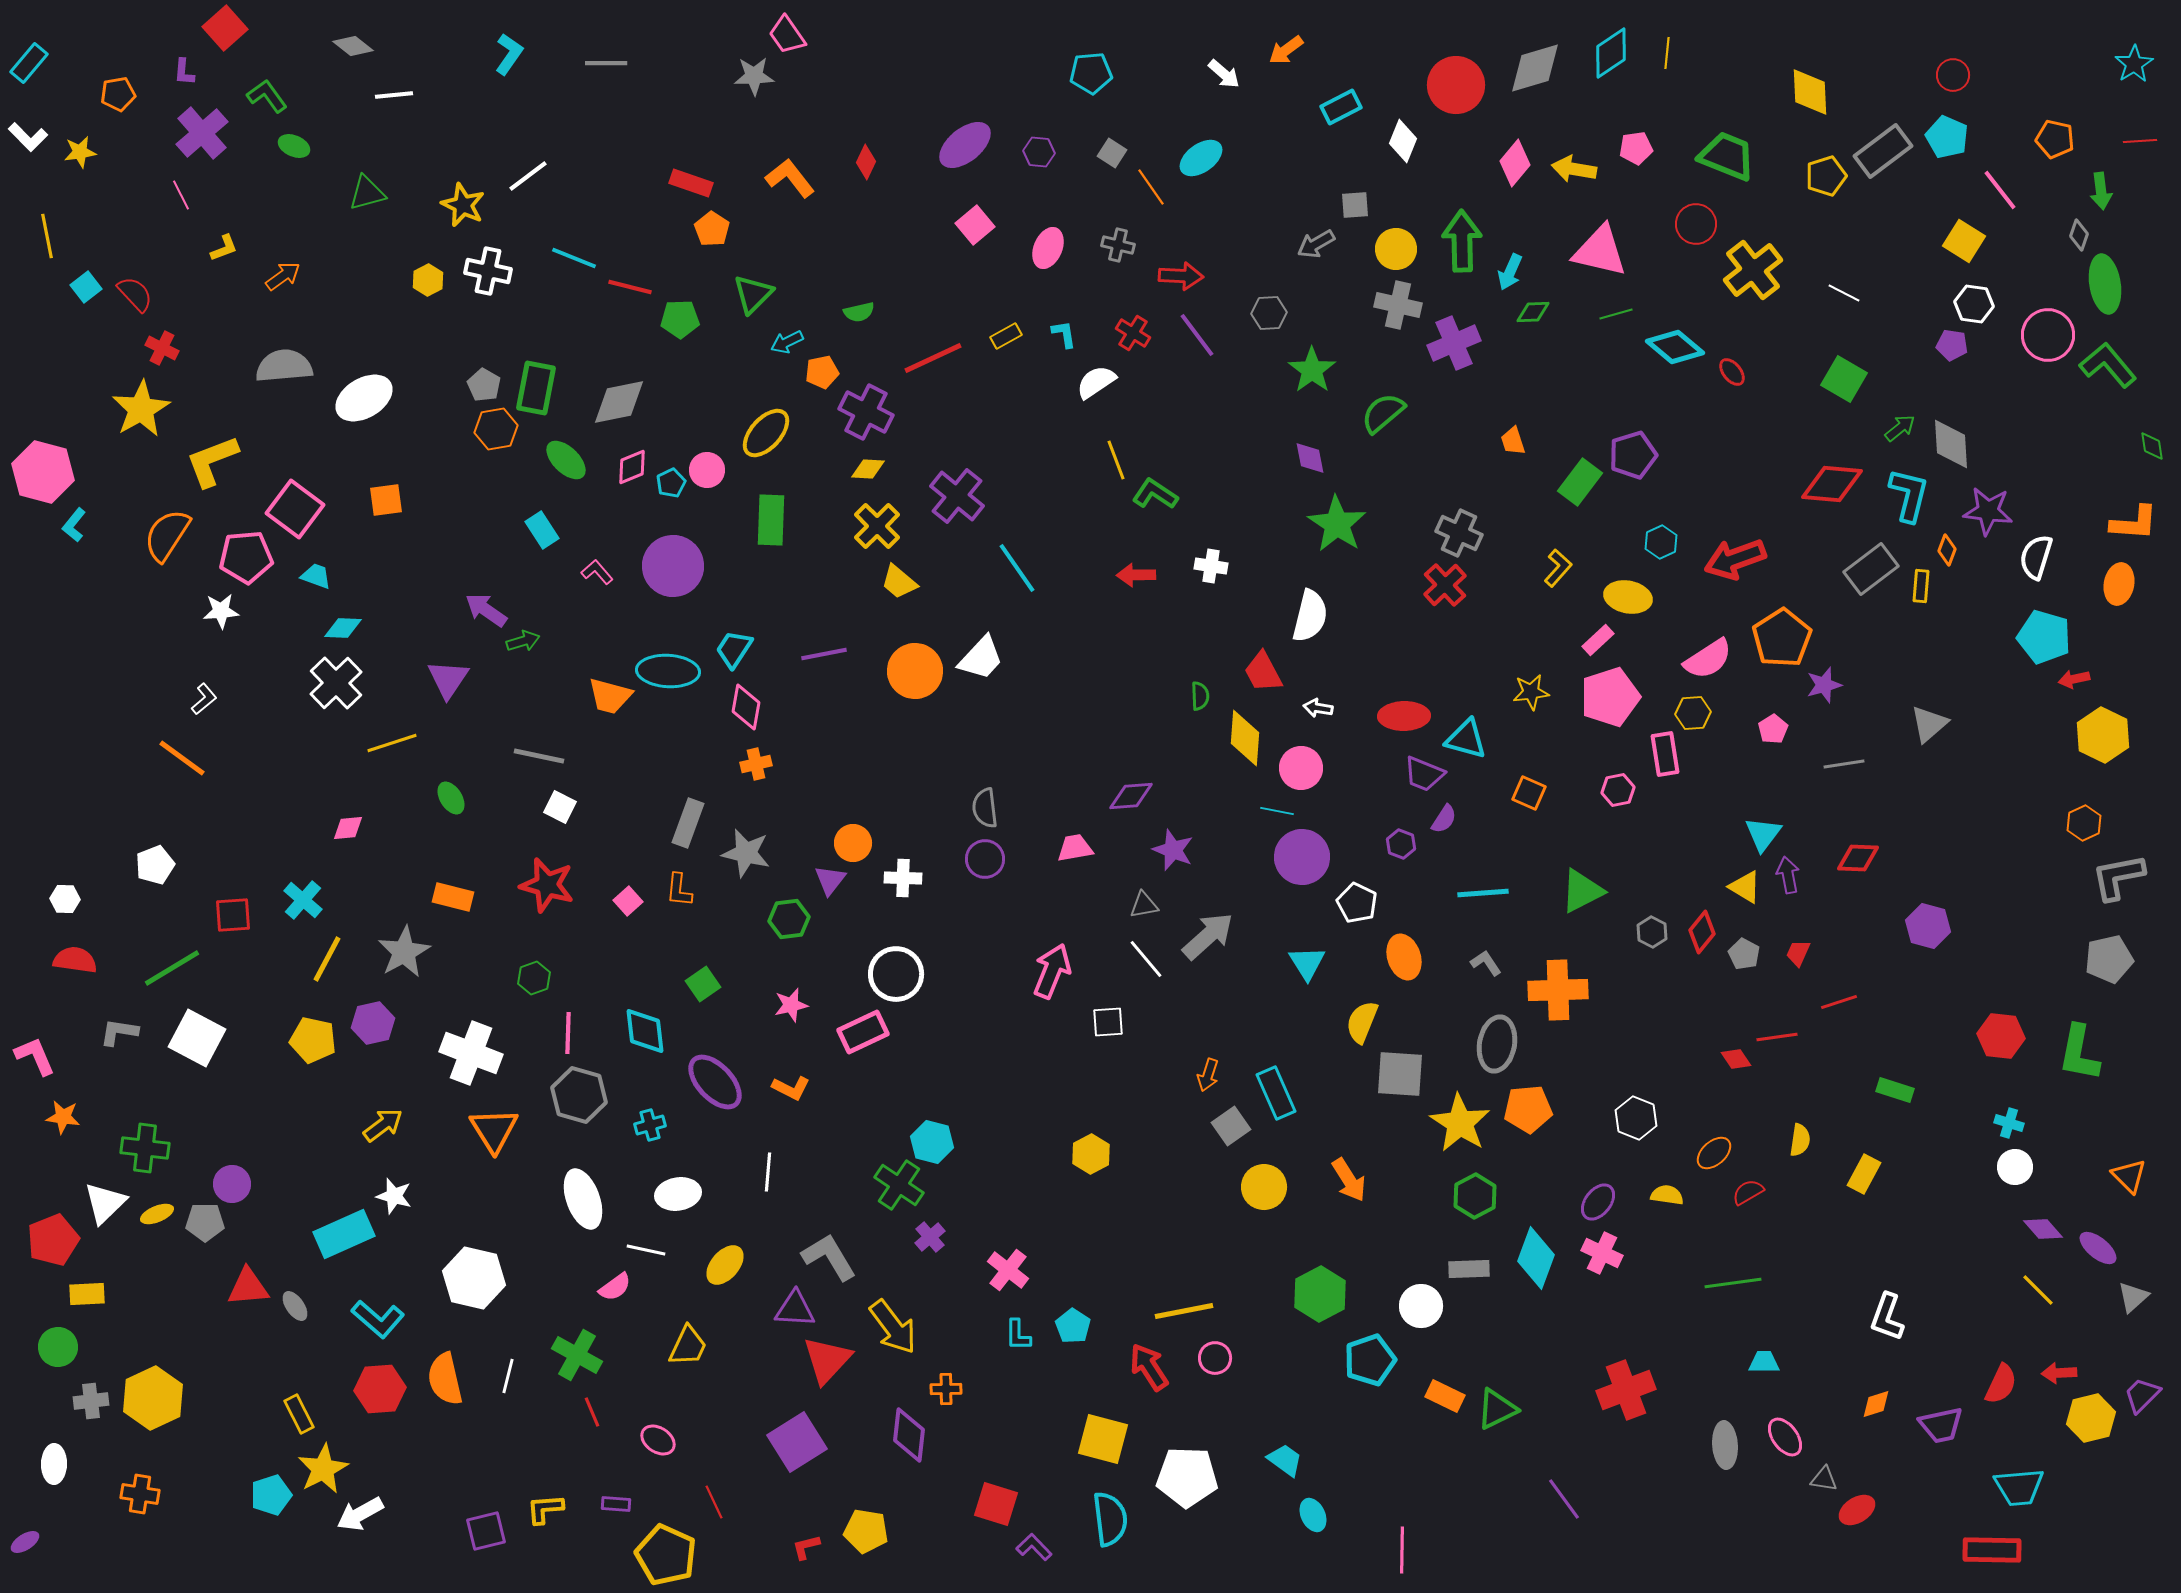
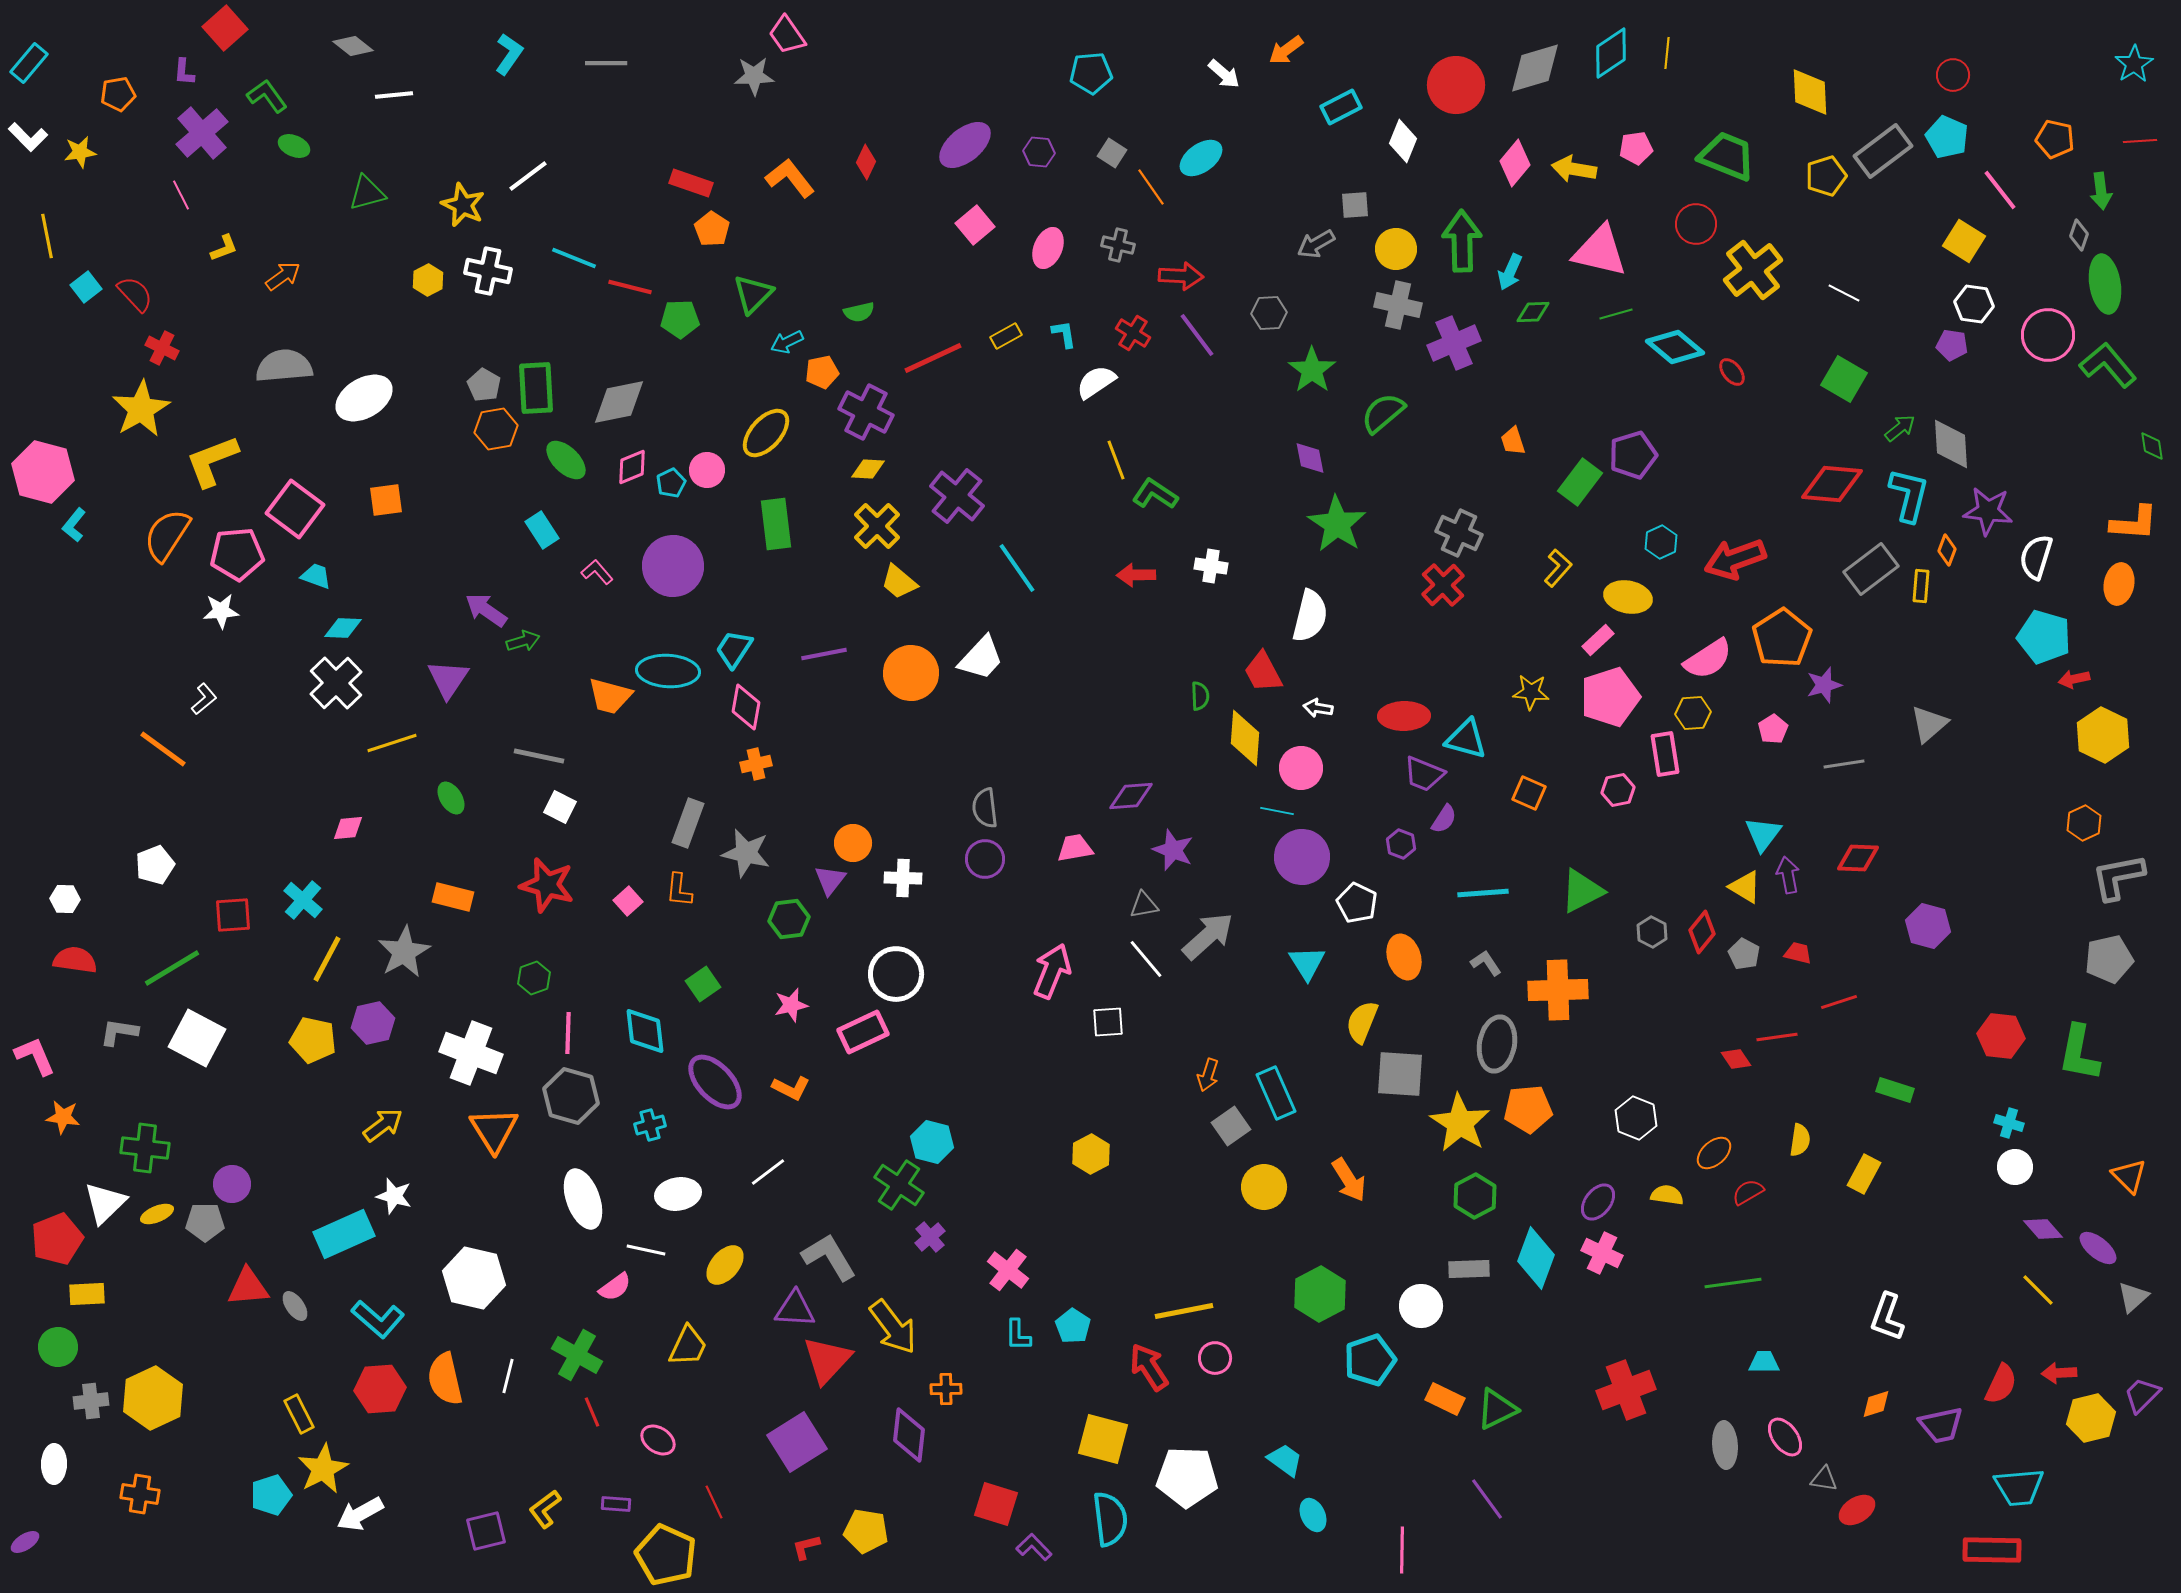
green rectangle at (536, 388): rotated 14 degrees counterclockwise
green rectangle at (771, 520): moved 5 px right, 4 px down; rotated 9 degrees counterclockwise
pink pentagon at (246, 557): moved 9 px left, 3 px up
red cross at (1445, 585): moved 2 px left
orange circle at (915, 671): moved 4 px left, 2 px down
yellow star at (1531, 692): rotated 12 degrees clockwise
orange line at (182, 758): moved 19 px left, 9 px up
red trapezoid at (1798, 953): rotated 80 degrees clockwise
gray hexagon at (579, 1095): moved 8 px left, 1 px down
white line at (768, 1172): rotated 48 degrees clockwise
red pentagon at (53, 1240): moved 4 px right, 1 px up
orange rectangle at (1445, 1396): moved 3 px down
purple line at (1564, 1499): moved 77 px left
yellow L-shape at (545, 1509): rotated 33 degrees counterclockwise
